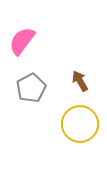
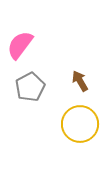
pink semicircle: moved 2 px left, 4 px down
gray pentagon: moved 1 px left, 1 px up
